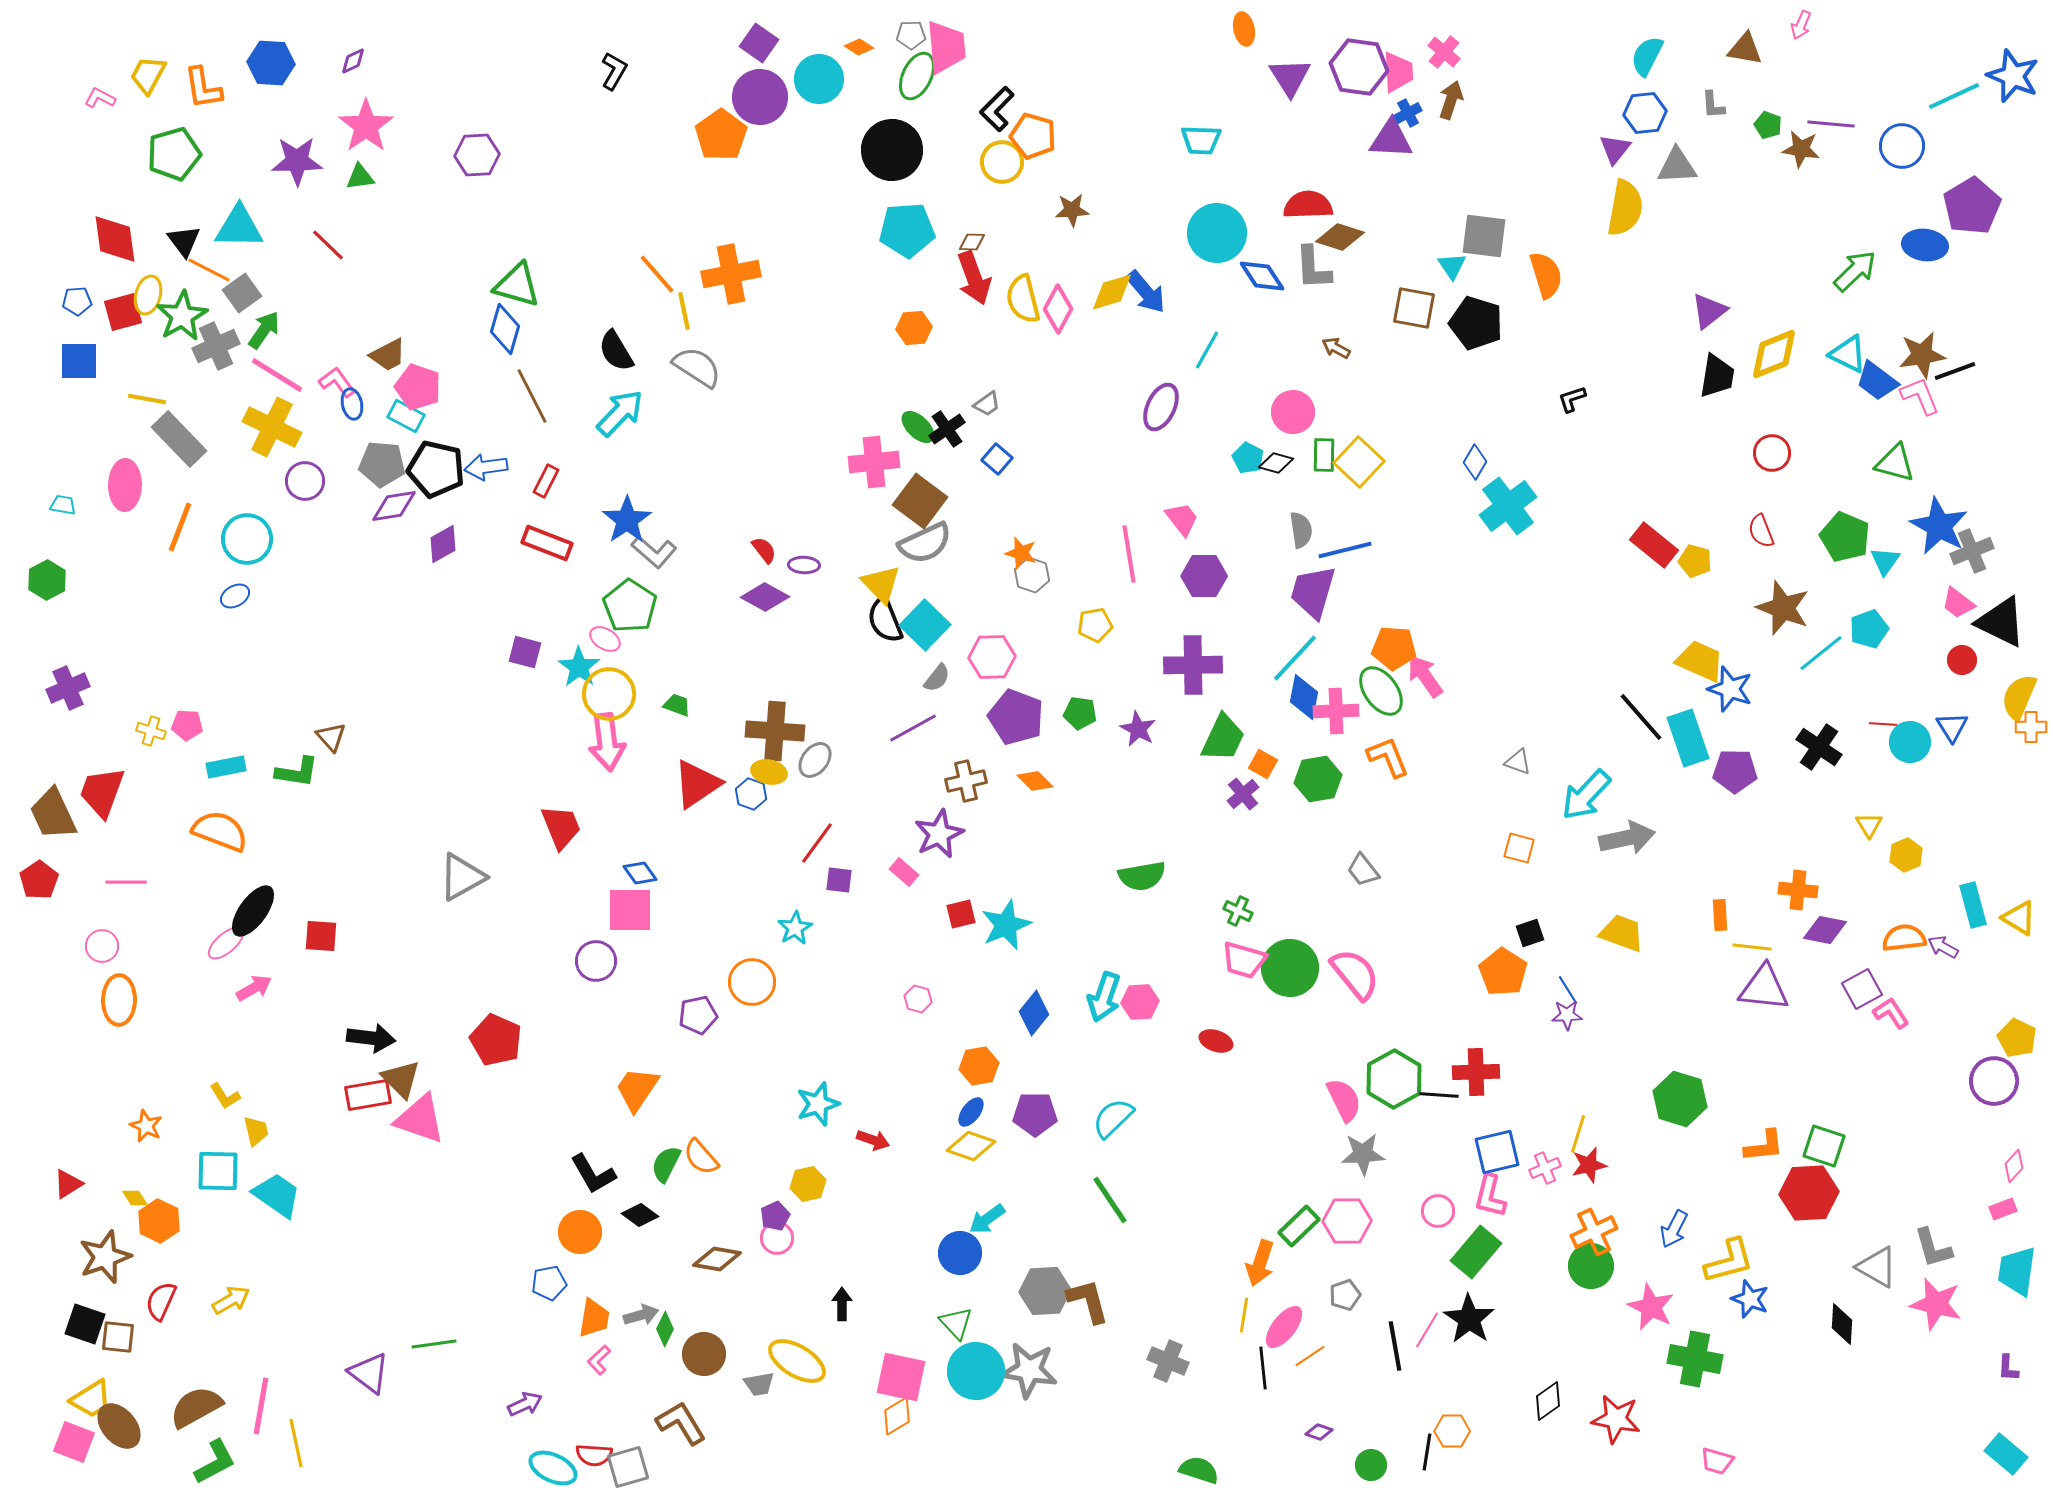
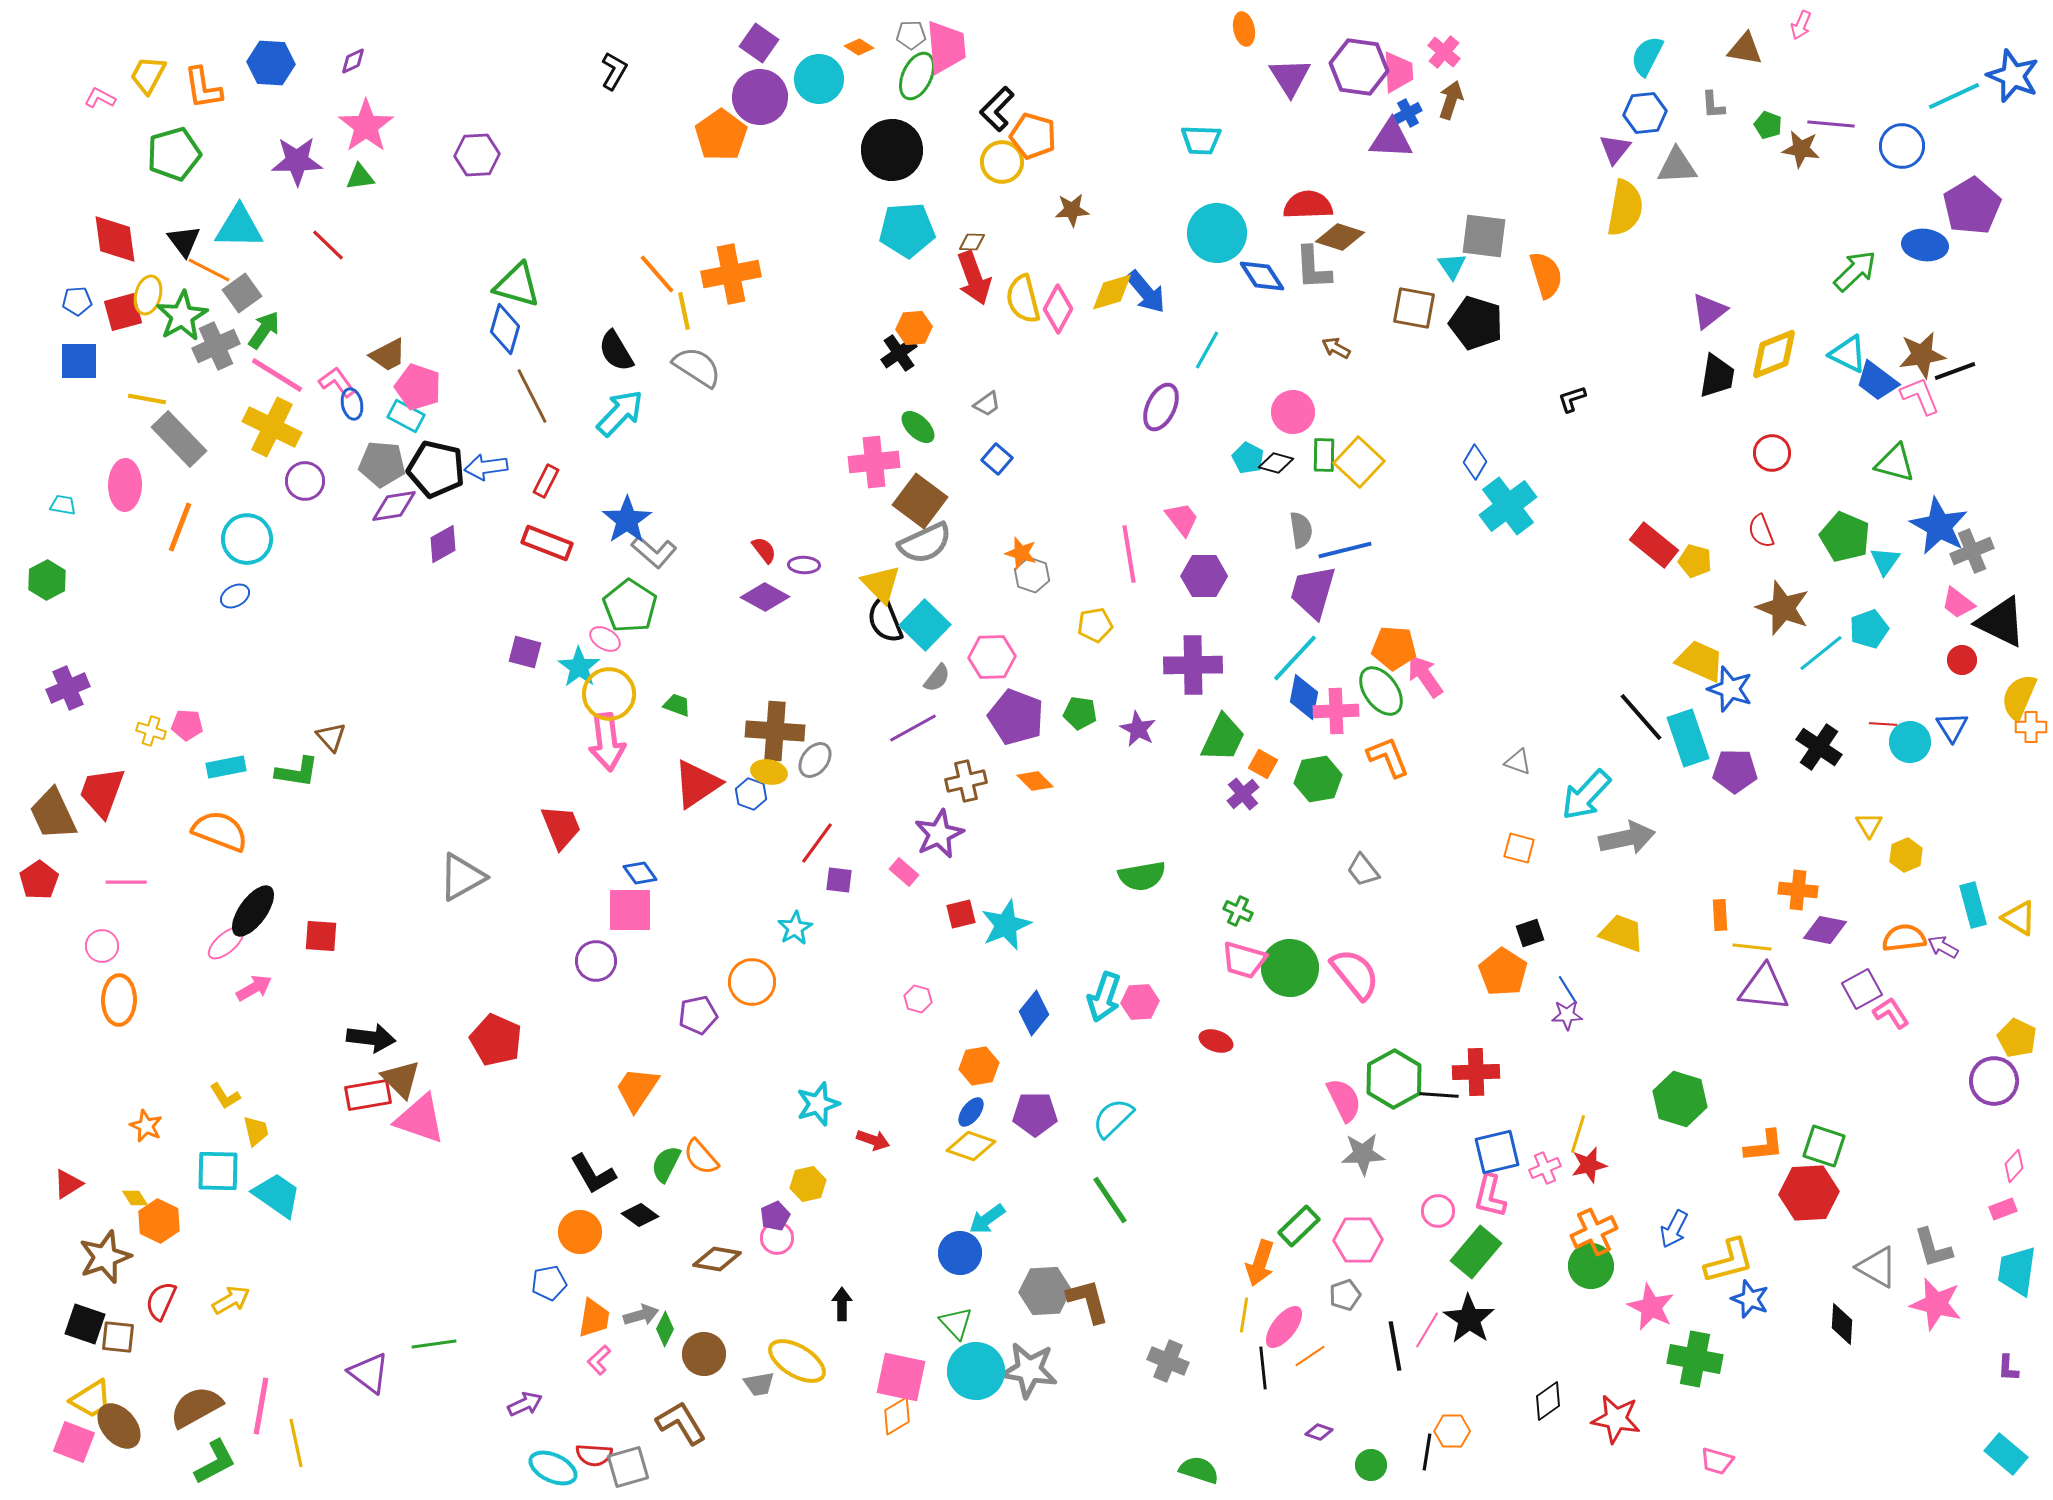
black cross at (947, 429): moved 48 px left, 76 px up
pink hexagon at (1347, 1221): moved 11 px right, 19 px down
